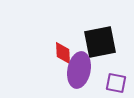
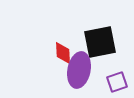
purple square: moved 1 px right, 1 px up; rotated 30 degrees counterclockwise
